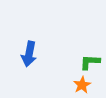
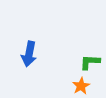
orange star: moved 1 px left, 1 px down
